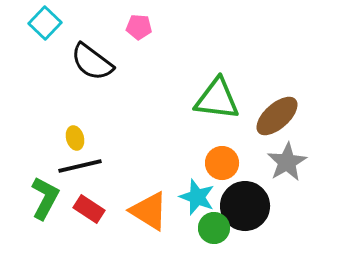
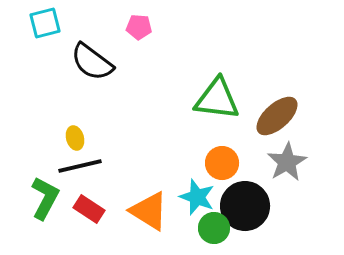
cyan square: rotated 32 degrees clockwise
